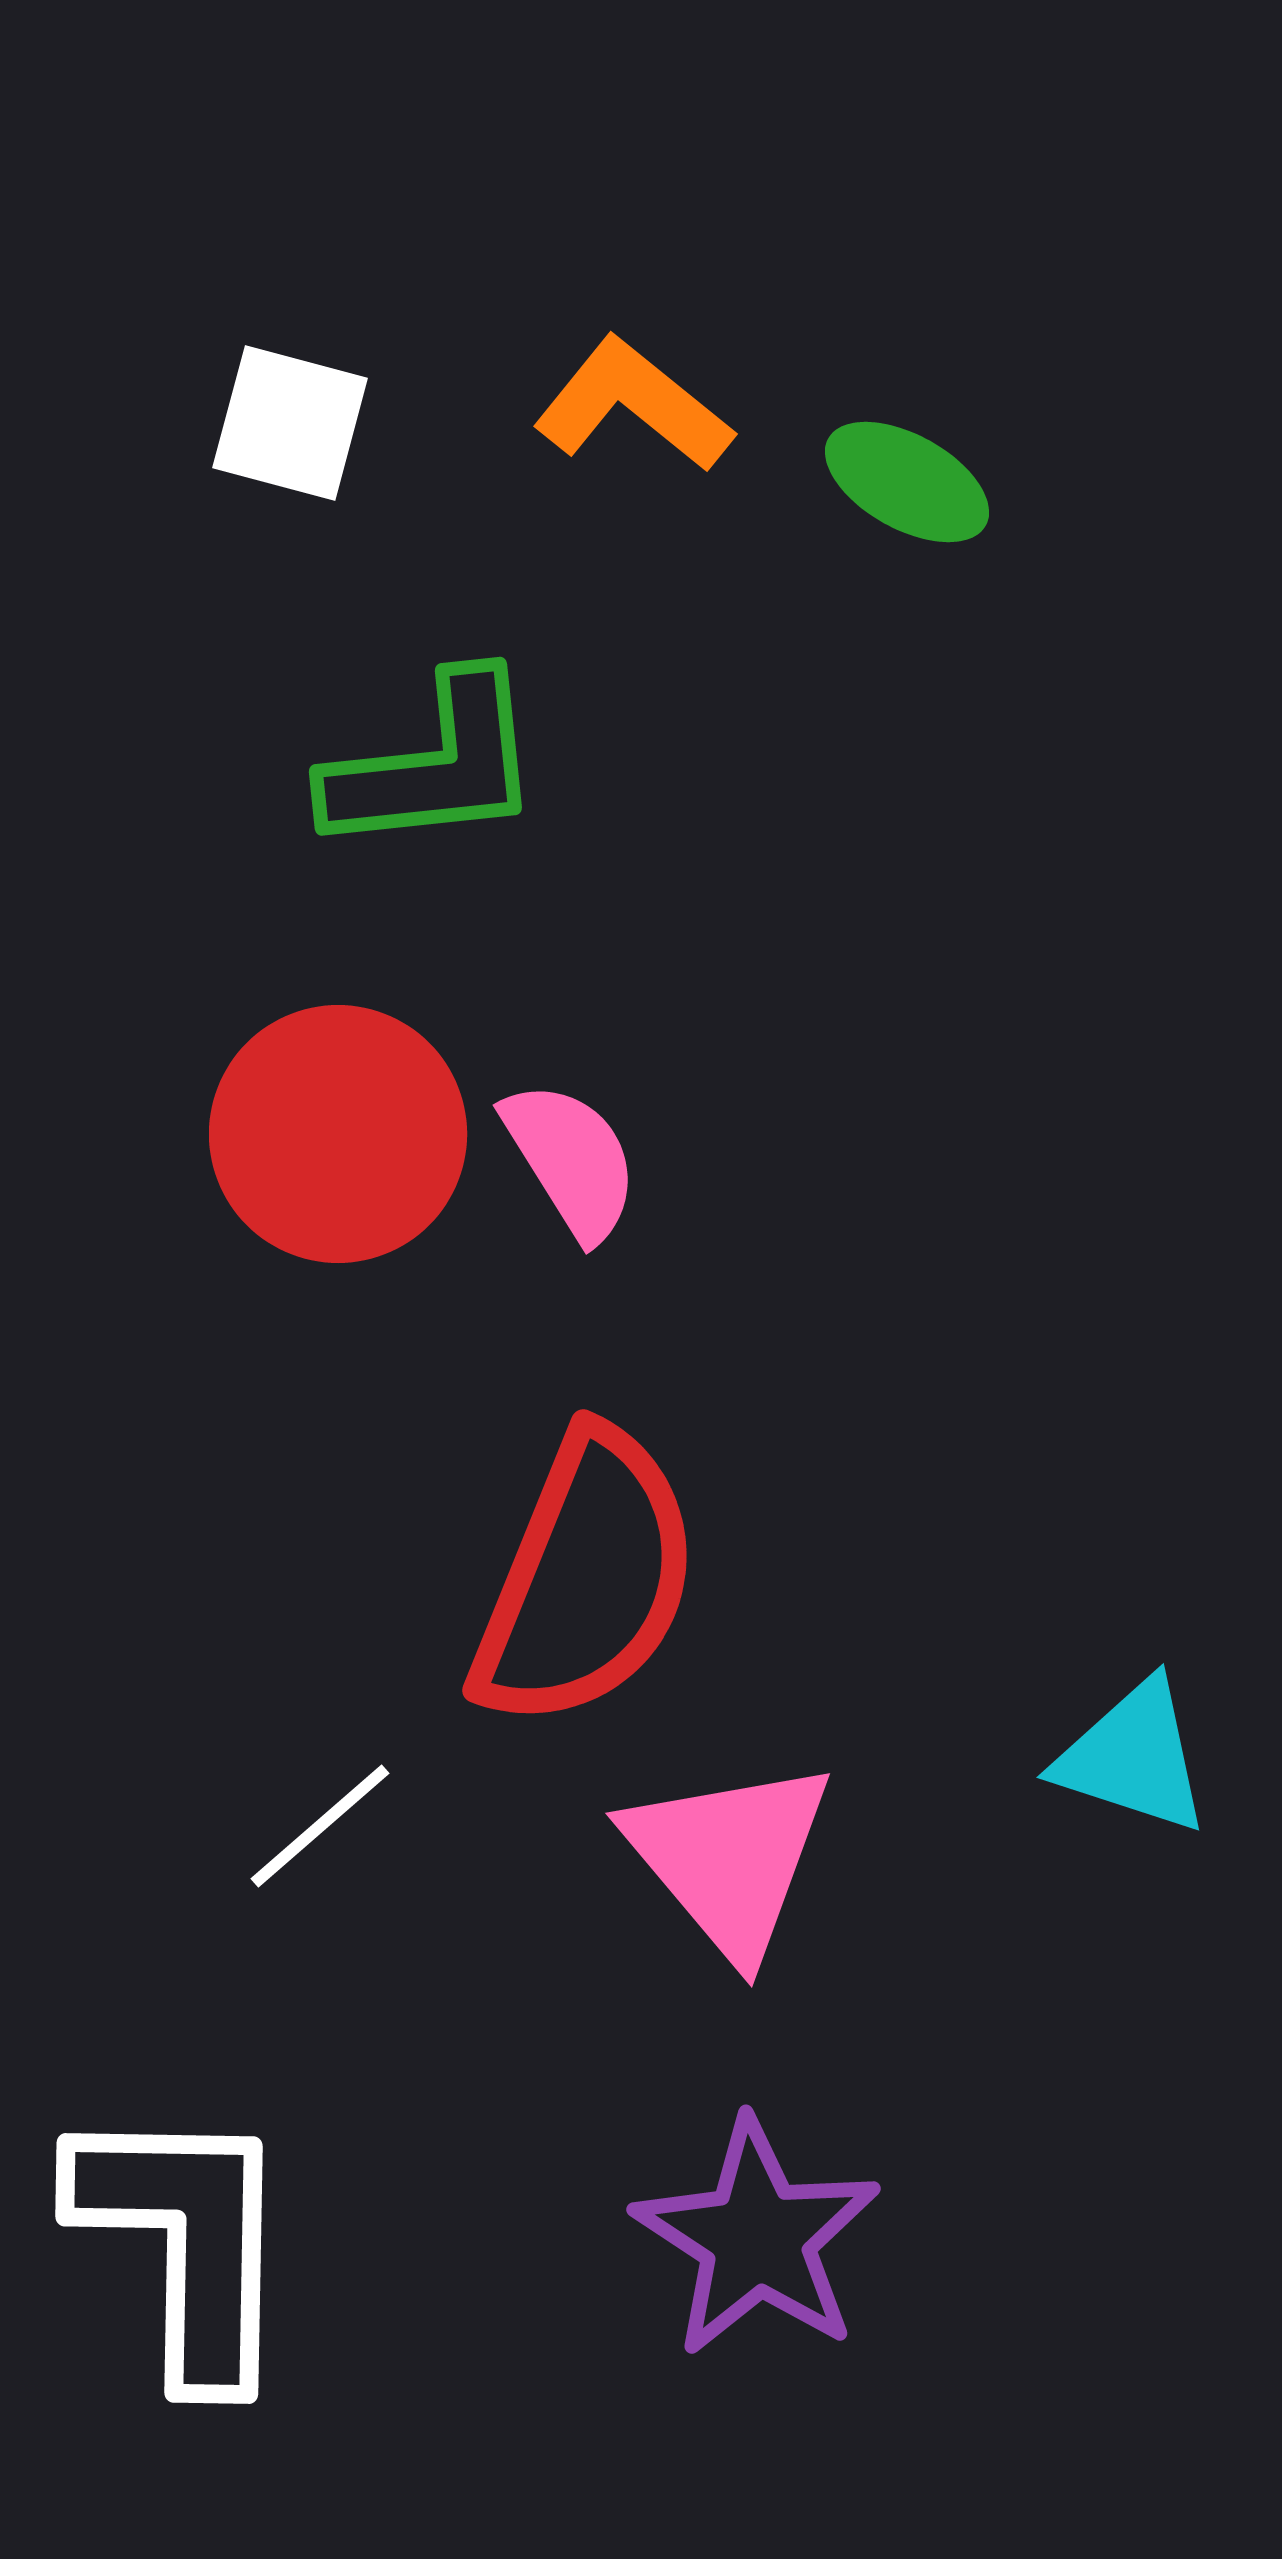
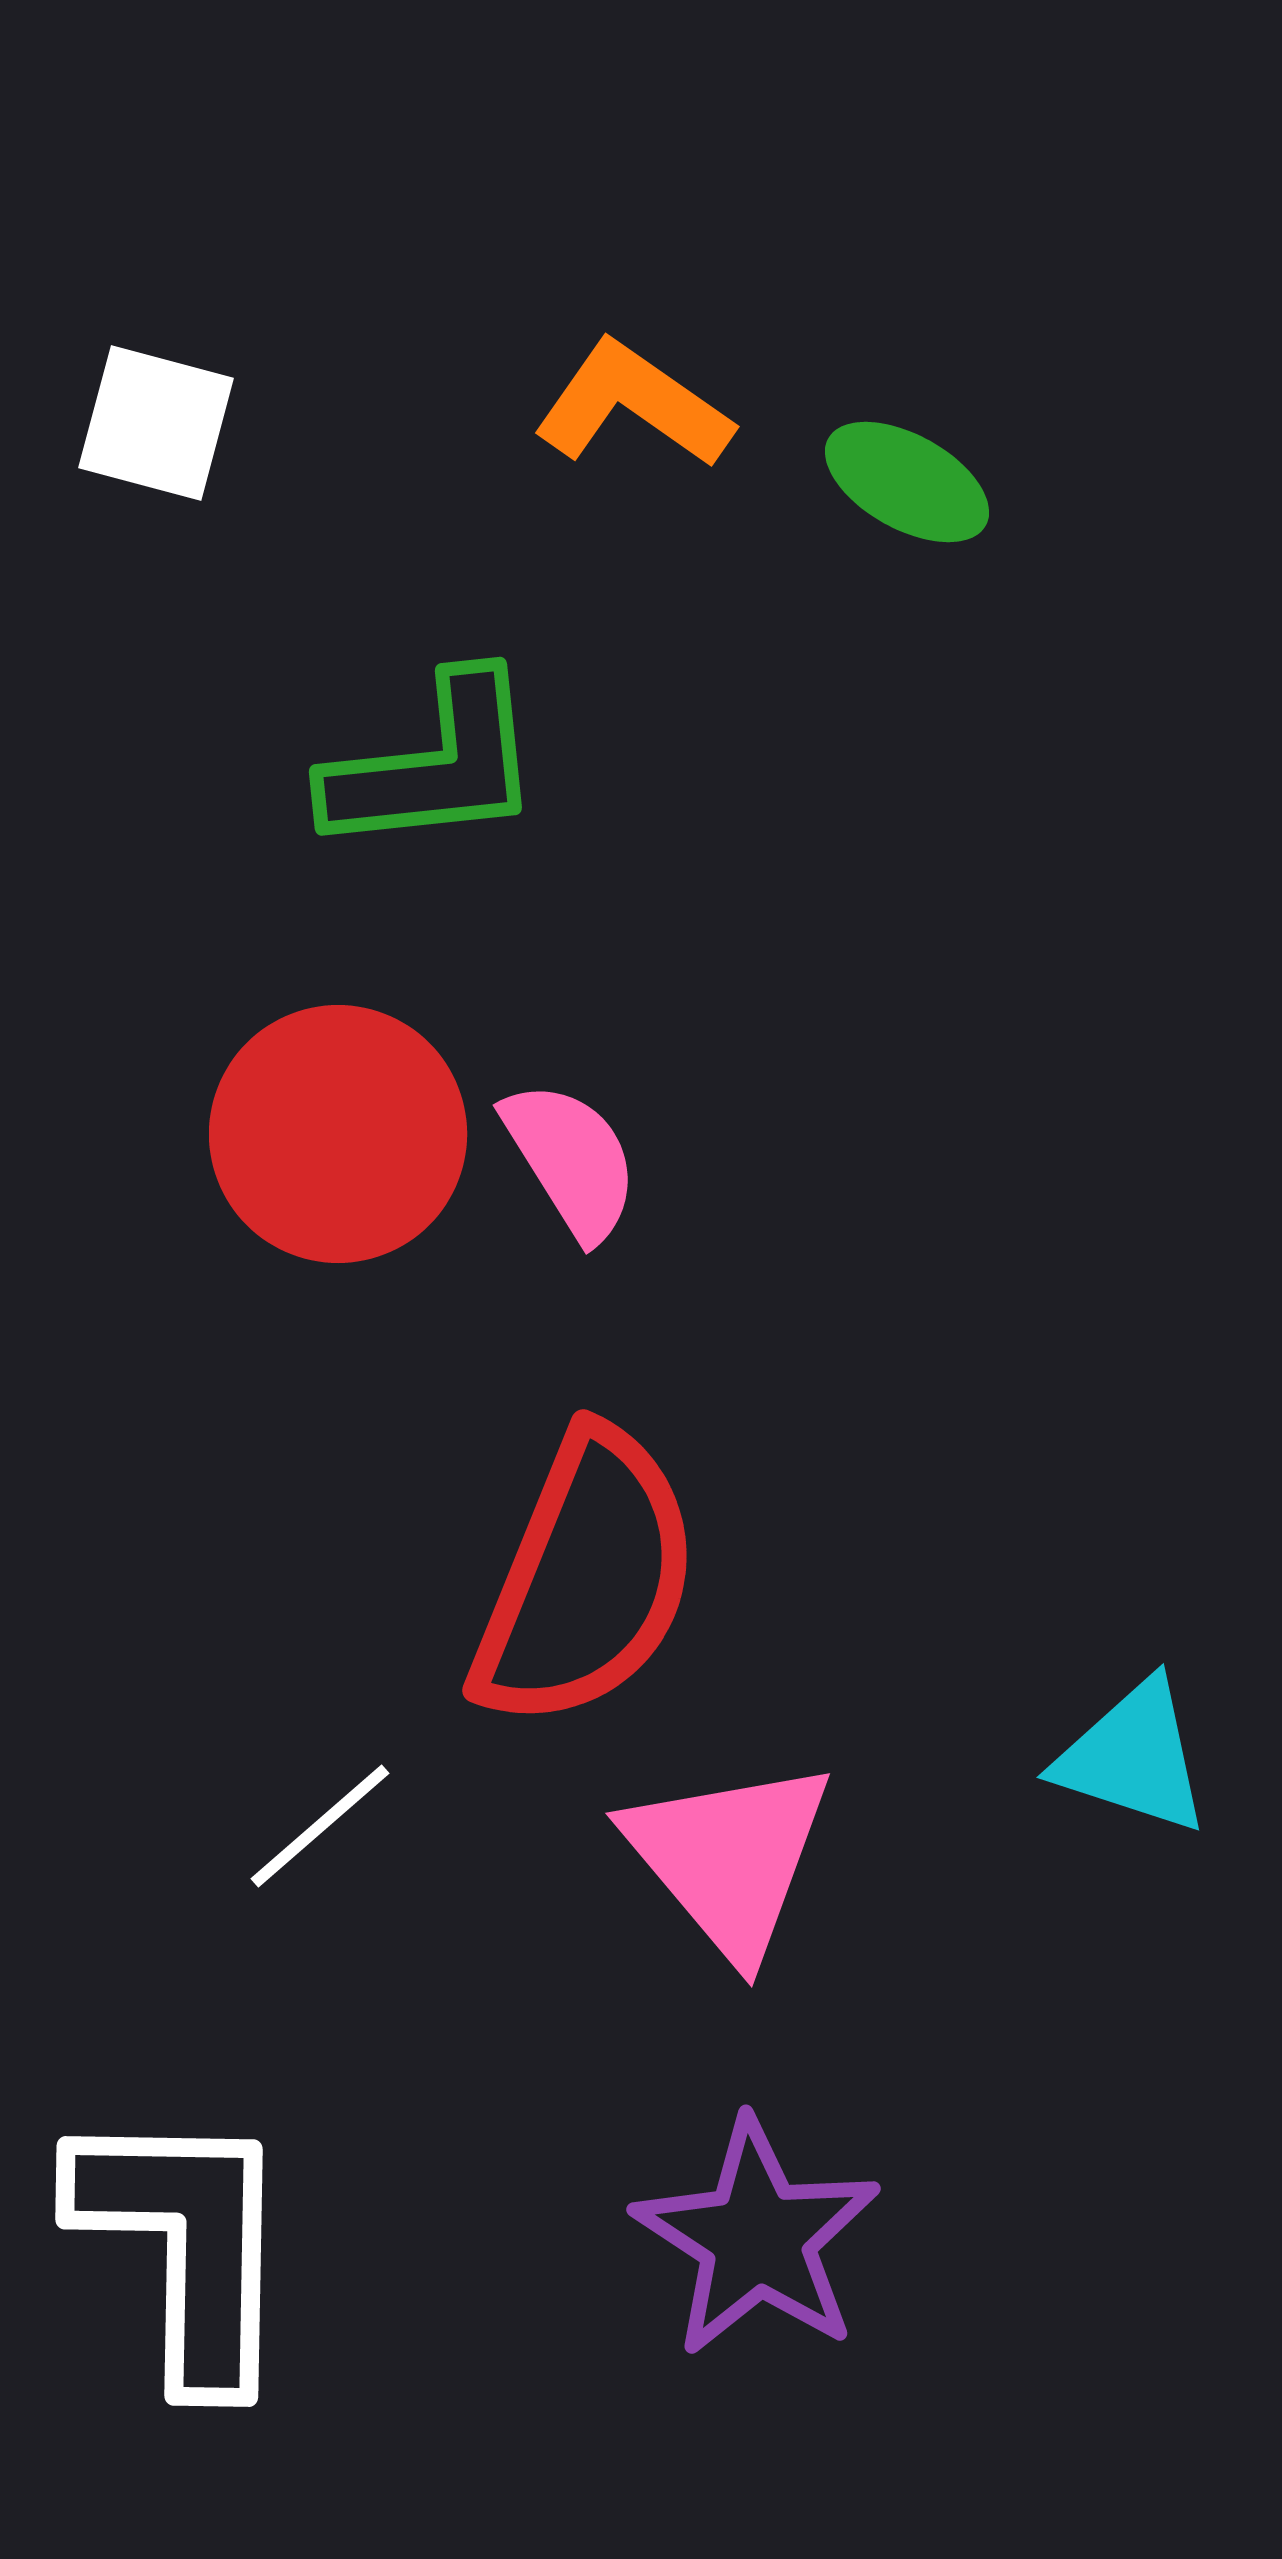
orange L-shape: rotated 4 degrees counterclockwise
white square: moved 134 px left
white L-shape: moved 3 px down
